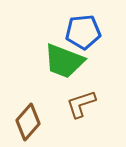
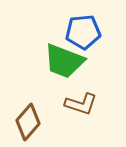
brown L-shape: rotated 144 degrees counterclockwise
